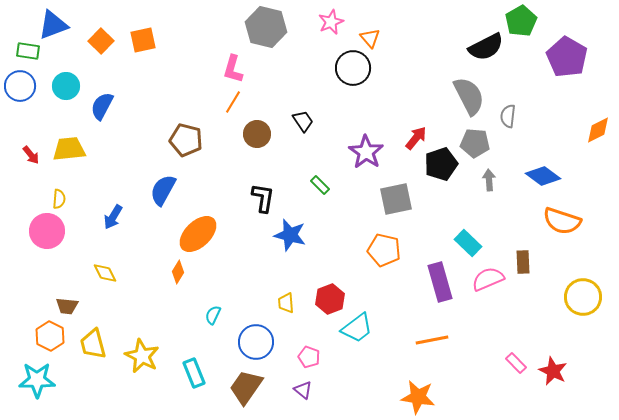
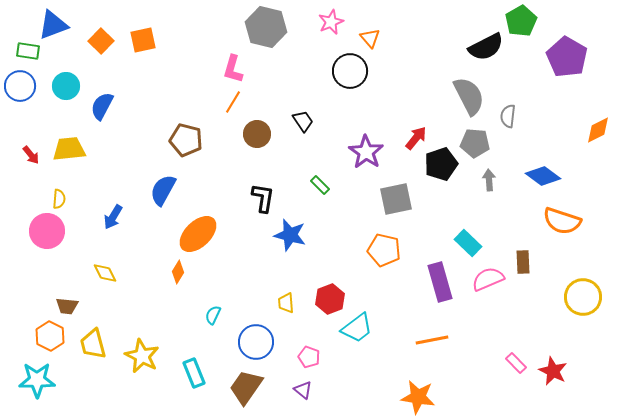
black circle at (353, 68): moved 3 px left, 3 px down
